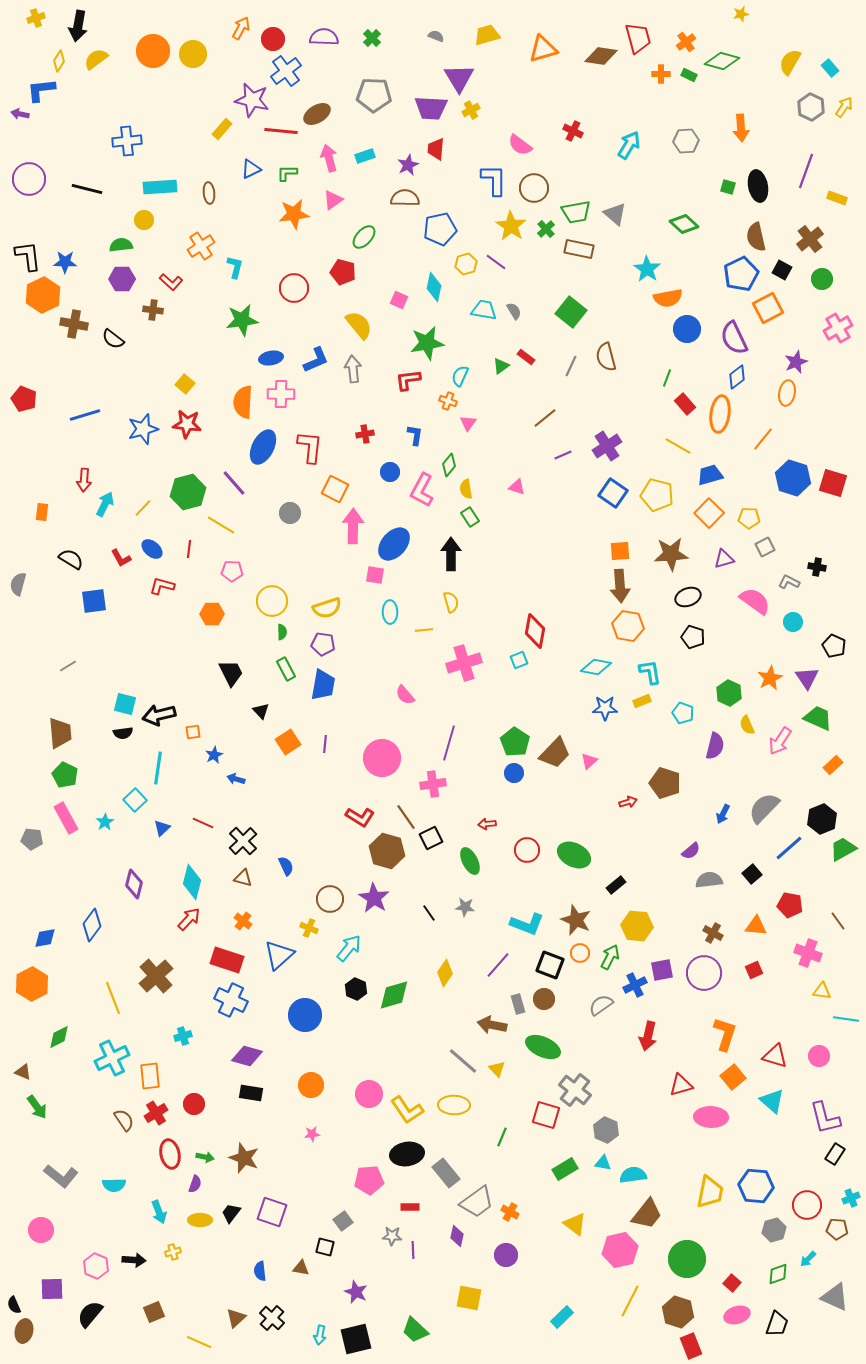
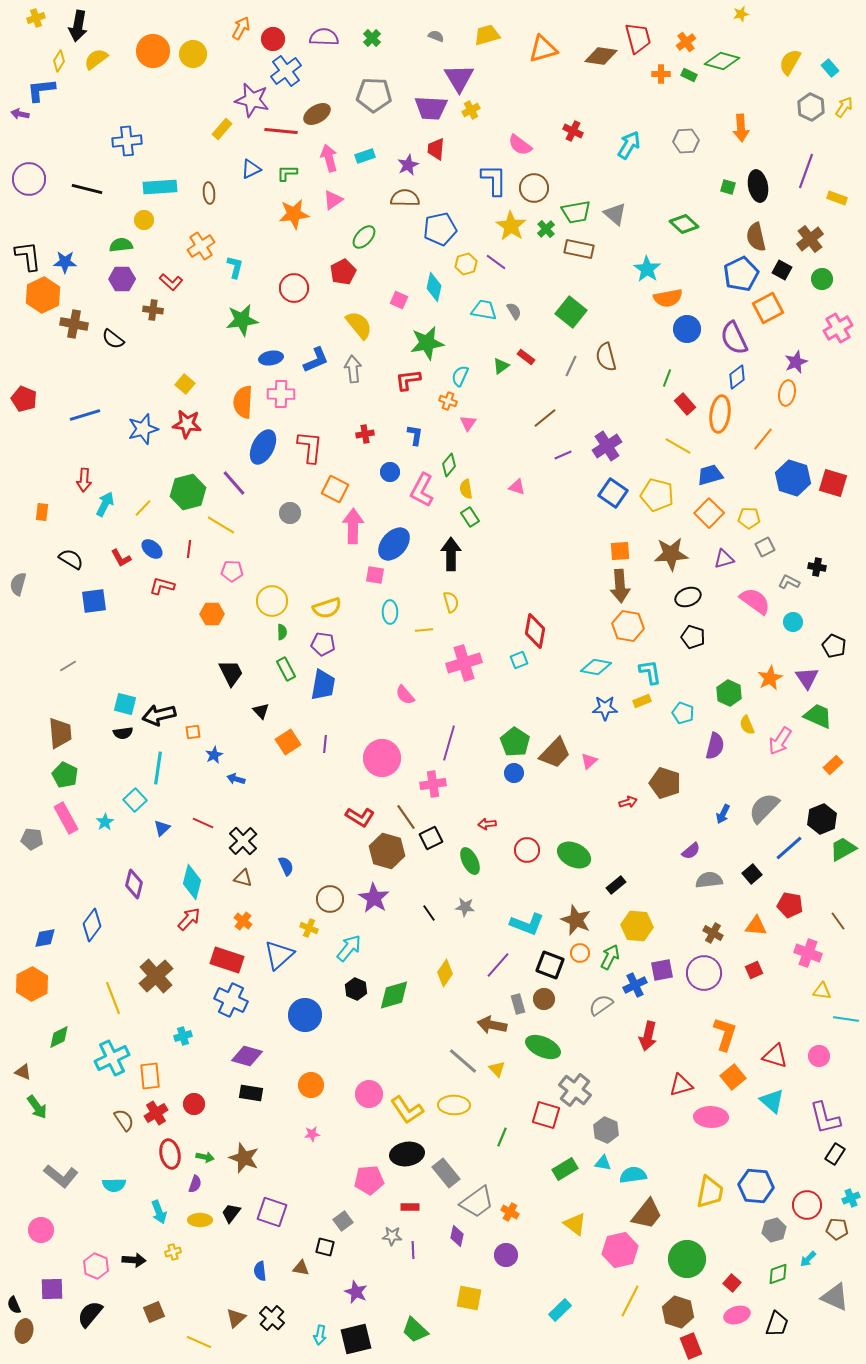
red pentagon at (343, 272): rotated 30 degrees clockwise
green trapezoid at (818, 718): moved 2 px up
cyan rectangle at (562, 1317): moved 2 px left, 7 px up
